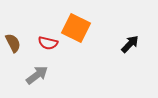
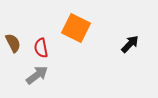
red semicircle: moved 7 px left, 5 px down; rotated 66 degrees clockwise
